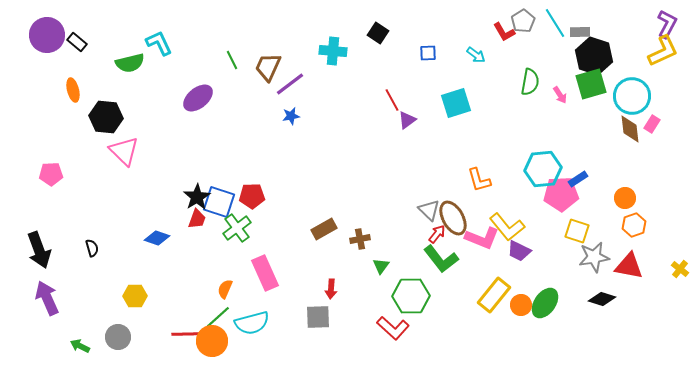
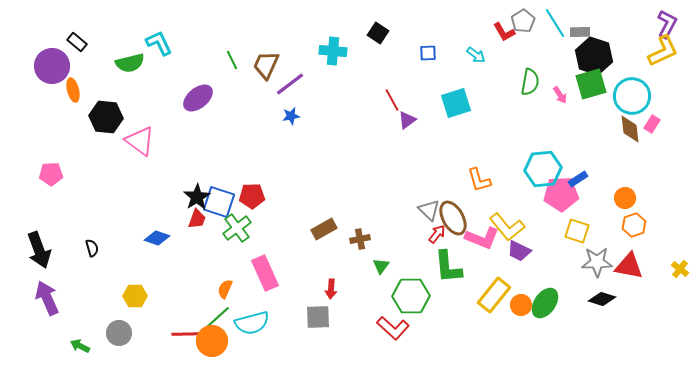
purple circle at (47, 35): moved 5 px right, 31 px down
brown trapezoid at (268, 67): moved 2 px left, 2 px up
pink triangle at (124, 151): moved 16 px right, 10 px up; rotated 8 degrees counterclockwise
gray star at (594, 257): moved 3 px right, 5 px down; rotated 8 degrees clockwise
green L-shape at (441, 259): moved 7 px right, 8 px down; rotated 33 degrees clockwise
gray circle at (118, 337): moved 1 px right, 4 px up
